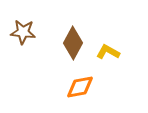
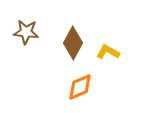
brown star: moved 3 px right
orange diamond: rotated 12 degrees counterclockwise
